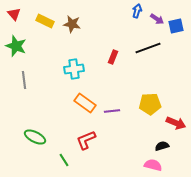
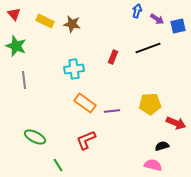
blue square: moved 2 px right
green line: moved 6 px left, 5 px down
